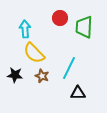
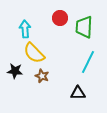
cyan line: moved 19 px right, 6 px up
black star: moved 4 px up
